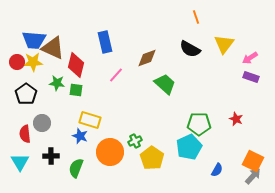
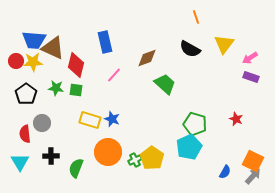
red circle: moved 1 px left, 1 px up
pink line: moved 2 px left
green star: moved 1 px left, 5 px down
green pentagon: moved 4 px left; rotated 15 degrees clockwise
blue star: moved 32 px right, 17 px up
green cross: moved 19 px down
orange circle: moved 2 px left
blue semicircle: moved 8 px right, 2 px down
